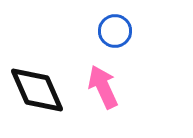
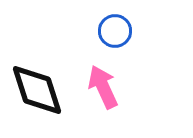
black diamond: rotated 6 degrees clockwise
